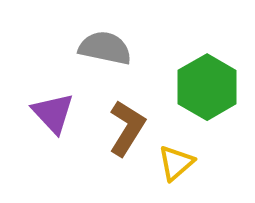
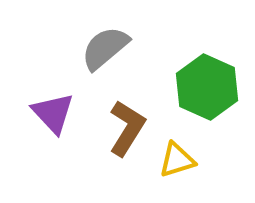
gray semicircle: rotated 52 degrees counterclockwise
green hexagon: rotated 6 degrees counterclockwise
yellow triangle: moved 1 px right, 3 px up; rotated 24 degrees clockwise
